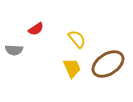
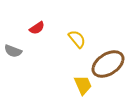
red semicircle: moved 1 px right, 1 px up
gray semicircle: moved 1 px left, 1 px down; rotated 18 degrees clockwise
yellow trapezoid: moved 11 px right, 17 px down
